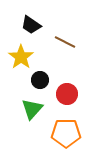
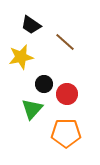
brown line: rotated 15 degrees clockwise
yellow star: rotated 25 degrees clockwise
black circle: moved 4 px right, 4 px down
